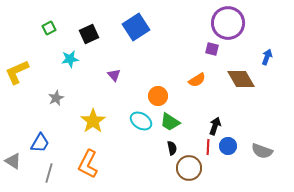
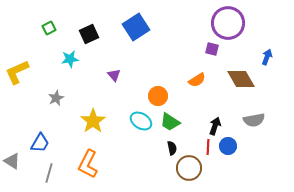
gray semicircle: moved 8 px left, 31 px up; rotated 30 degrees counterclockwise
gray triangle: moved 1 px left
